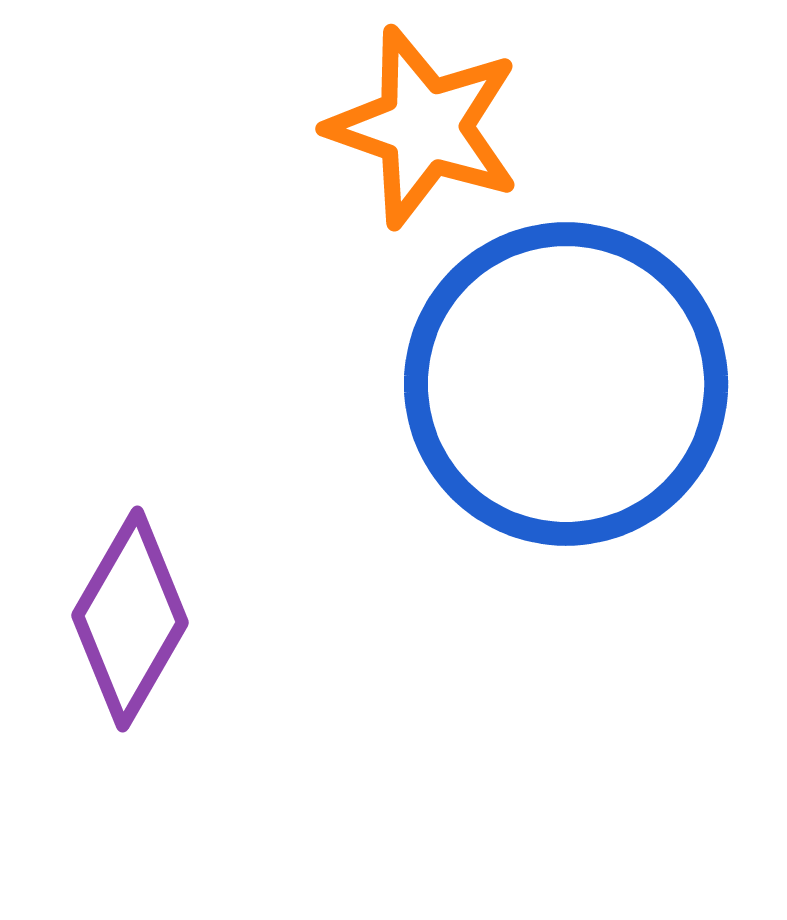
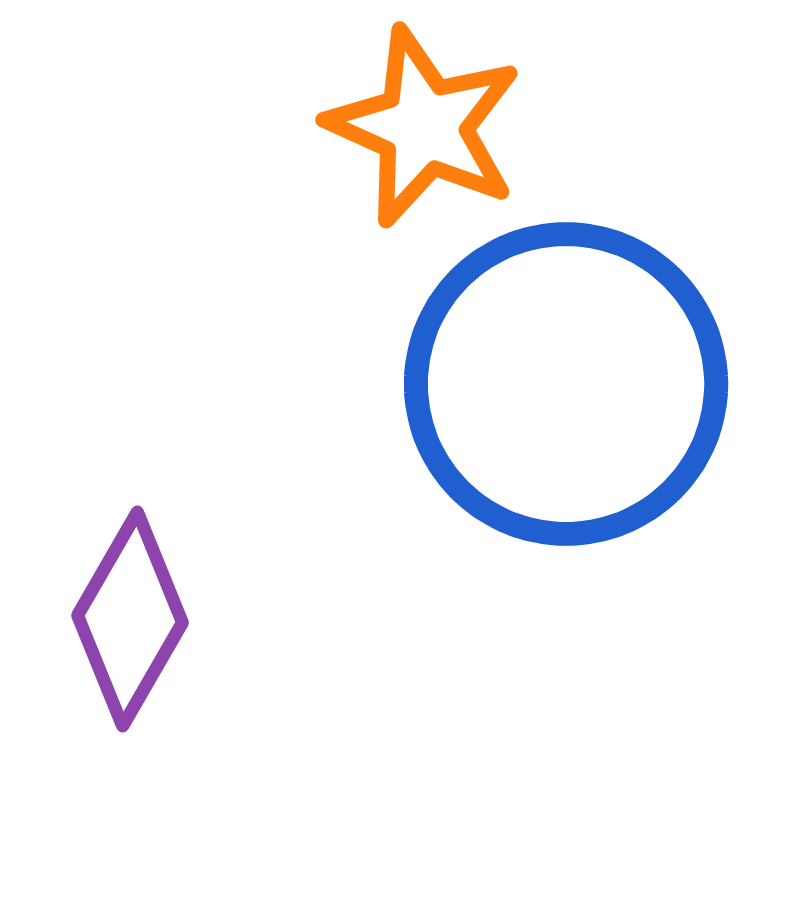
orange star: rotated 5 degrees clockwise
